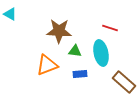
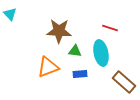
cyan triangle: rotated 16 degrees clockwise
orange triangle: moved 1 px right, 2 px down
